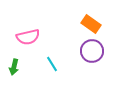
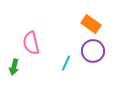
pink semicircle: moved 3 px right, 6 px down; rotated 90 degrees clockwise
purple circle: moved 1 px right
cyan line: moved 14 px right, 1 px up; rotated 56 degrees clockwise
